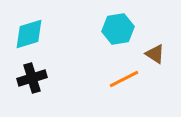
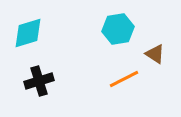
cyan diamond: moved 1 px left, 1 px up
black cross: moved 7 px right, 3 px down
